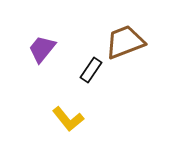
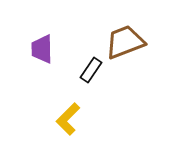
purple trapezoid: rotated 40 degrees counterclockwise
yellow L-shape: rotated 84 degrees clockwise
